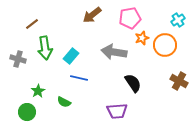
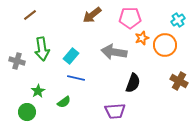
pink pentagon: rotated 10 degrees clockwise
brown line: moved 2 px left, 9 px up
green arrow: moved 3 px left, 1 px down
gray cross: moved 1 px left, 2 px down
blue line: moved 3 px left
black semicircle: rotated 54 degrees clockwise
green semicircle: rotated 64 degrees counterclockwise
purple trapezoid: moved 2 px left
